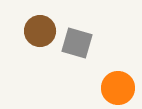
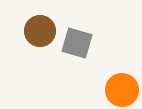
orange circle: moved 4 px right, 2 px down
